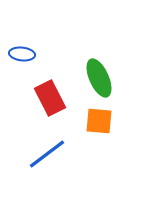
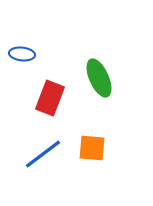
red rectangle: rotated 48 degrees clockwise
orange square: moved 7 px left, 27 px down
blue line: moved 4 px left
